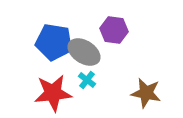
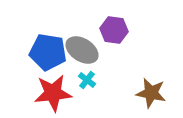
blue pentagon: moved 6 px left, 10 px down
gray ellipse: moved 2 px left, 2 px up
brown star: moved 5 px right
